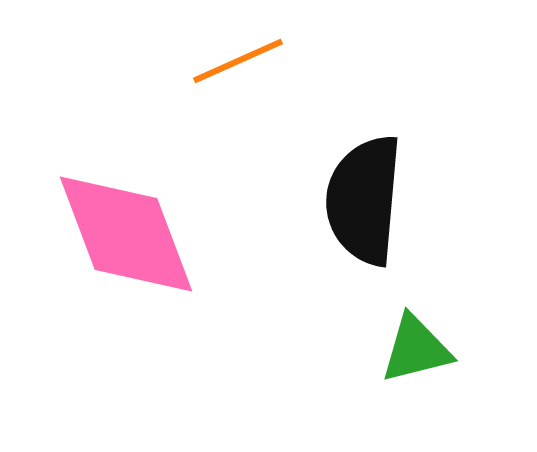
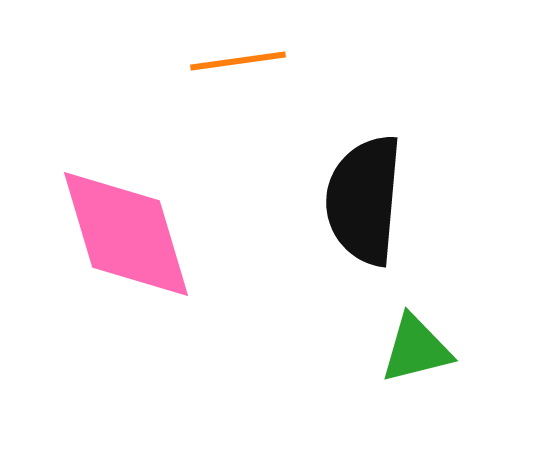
orange line: rotated 16 degrees clockwise
pink diamond: rotated 4 degrees clockwise
